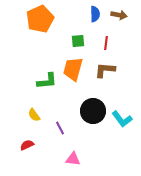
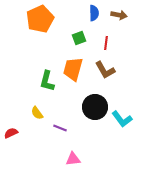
blue semicircle: moved 1 px left, 1 px up
green square: moved 1 px right, 3 px up; rotated 16 degrees counterclockwise
brown L-shape: rotated 125 degrees counterclockwise
green L-shape: rotated 110 degrees clockwise
black circle: moved 2 px right, 4 px up
yellow semicircle: moved 3 px right, 2 px up
purple line: rotated 40 degrees counterclockwise
red semicircle: moved 16 px left, 12 px up
pink triangle: rotated 14 degrees counterclockwise
